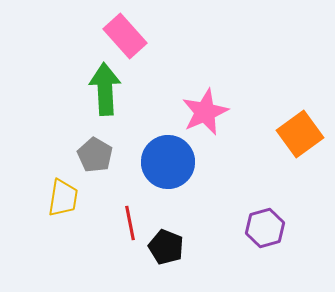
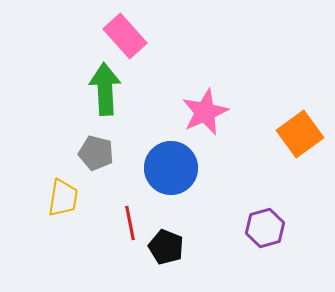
gray pentagon: moved 1 px right, 2 px up; rotated 16 degrees counterclockwise
blue circle: moved 3 px right, 6 px down
